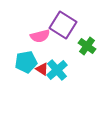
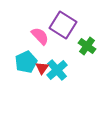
pink semicircle: rotated 120 degrees counterclockwise
cyan pentagon: rotated 15 degrees counterclockwise
red triangle: moved 1 px up; rotated 32 degrees clockwise
